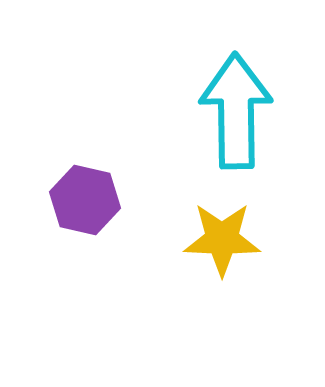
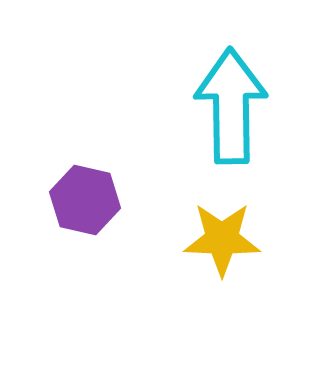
cyan arrow: moved 5 px left, 5 px up
